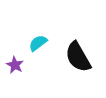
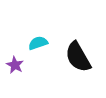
cyan semicircle: rotated 18 degrees clockwise
